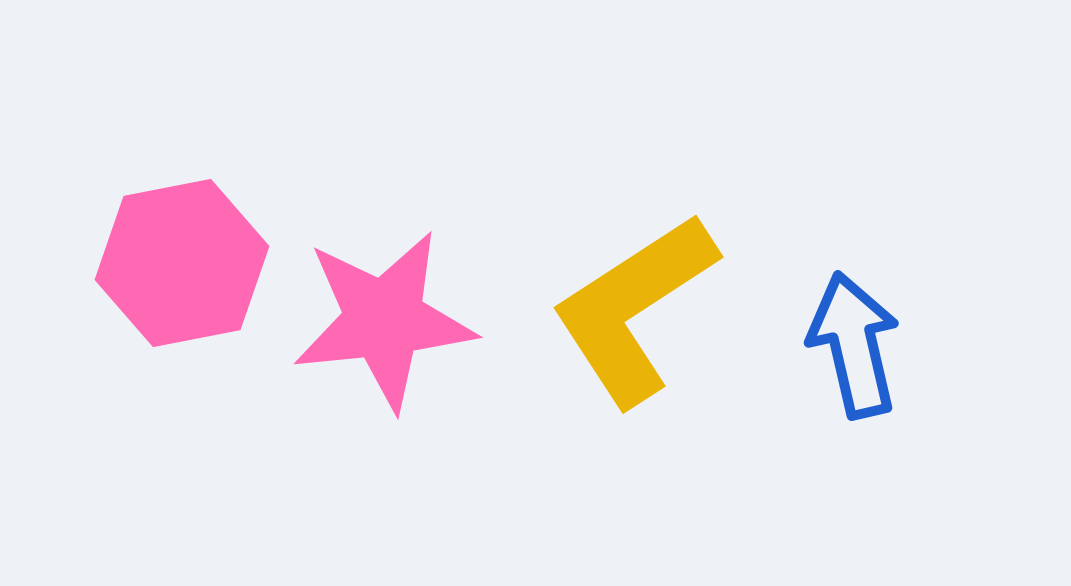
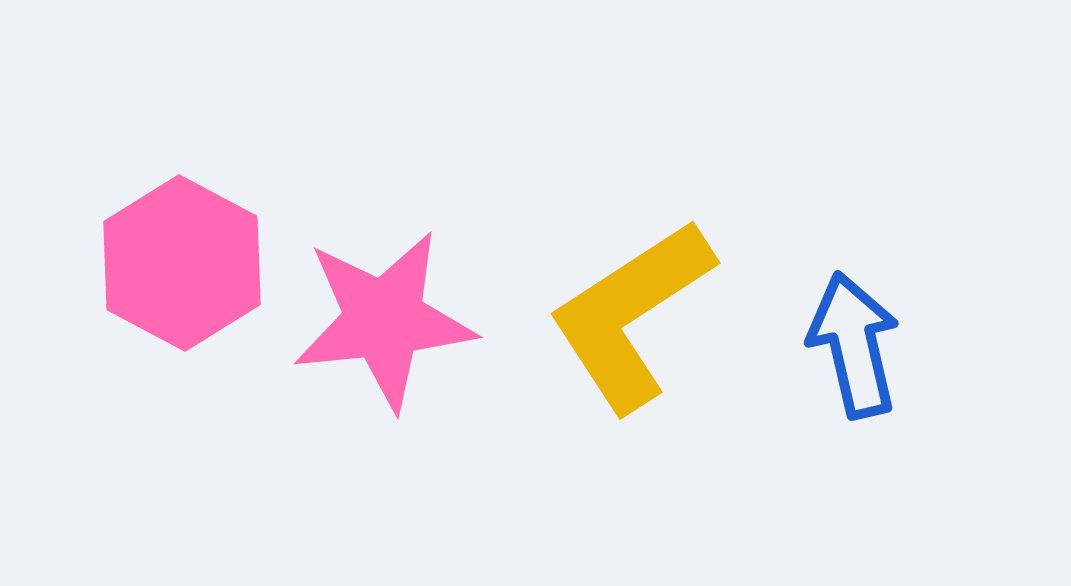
pink hexagon: rotated 21 degrees counterclockwise
yellow L-shape: moved 3 px left, 6 px down
